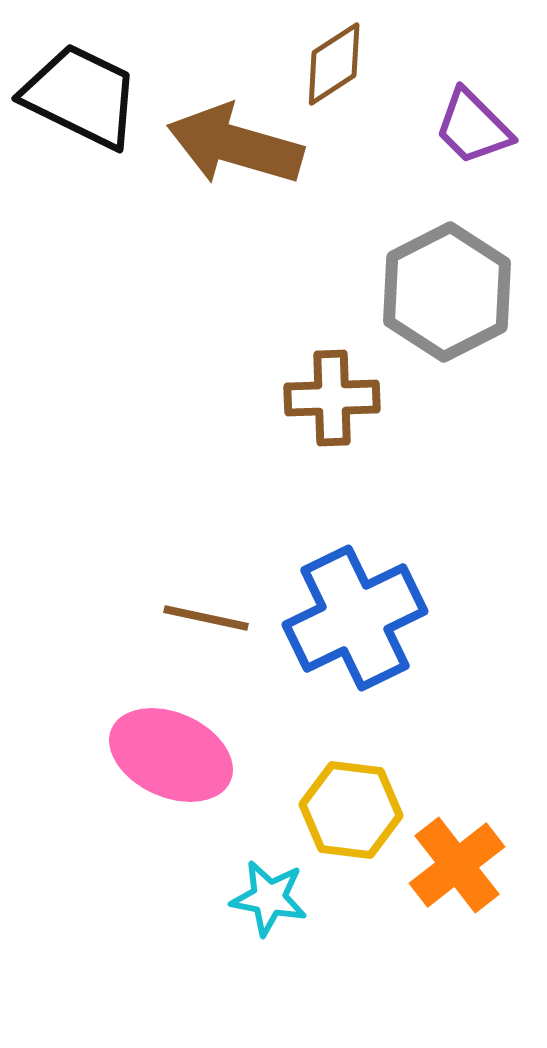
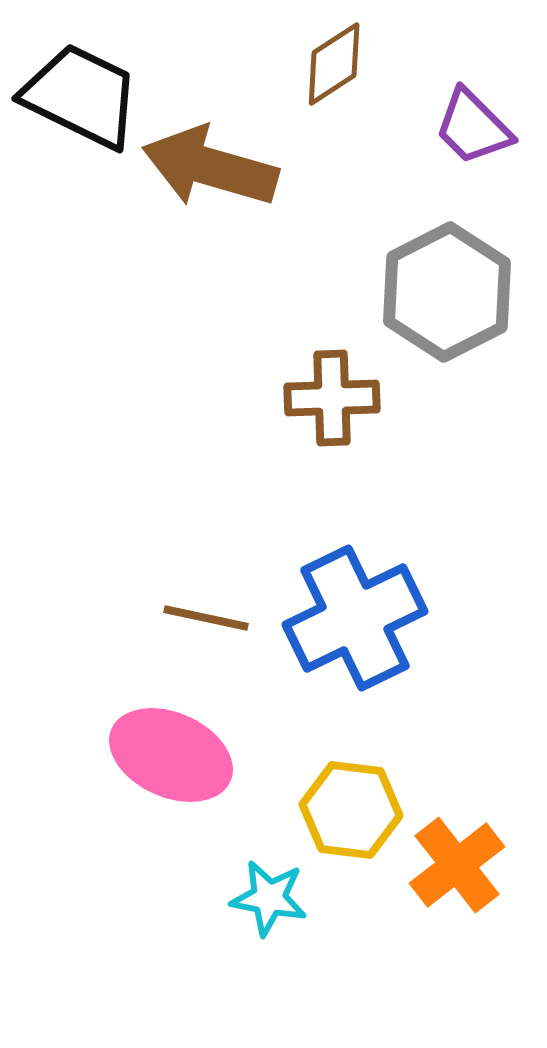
brown arrow: moved 25 px left, 22 px down
